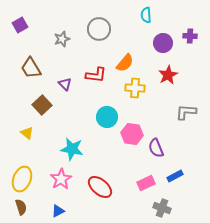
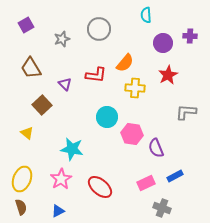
purple square: moved 6 px right
